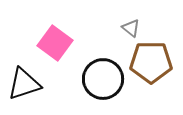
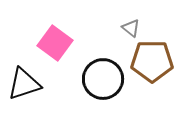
brown pentagon: moved 1 px right, 1 px up
